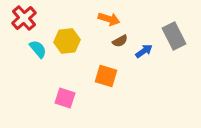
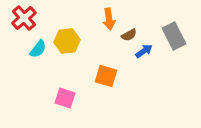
orange arrow: rotated 65 degrees clockwise
brown semicircle: moved 9 px right, 6 px up
cyan semicircle: rotated 78 degrees clockwise
